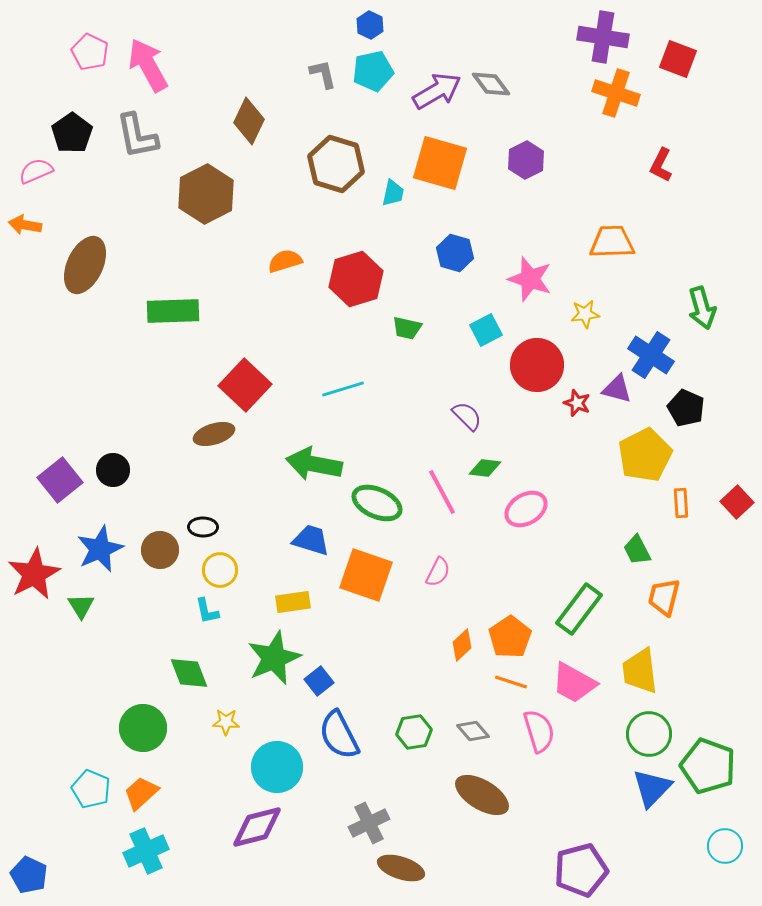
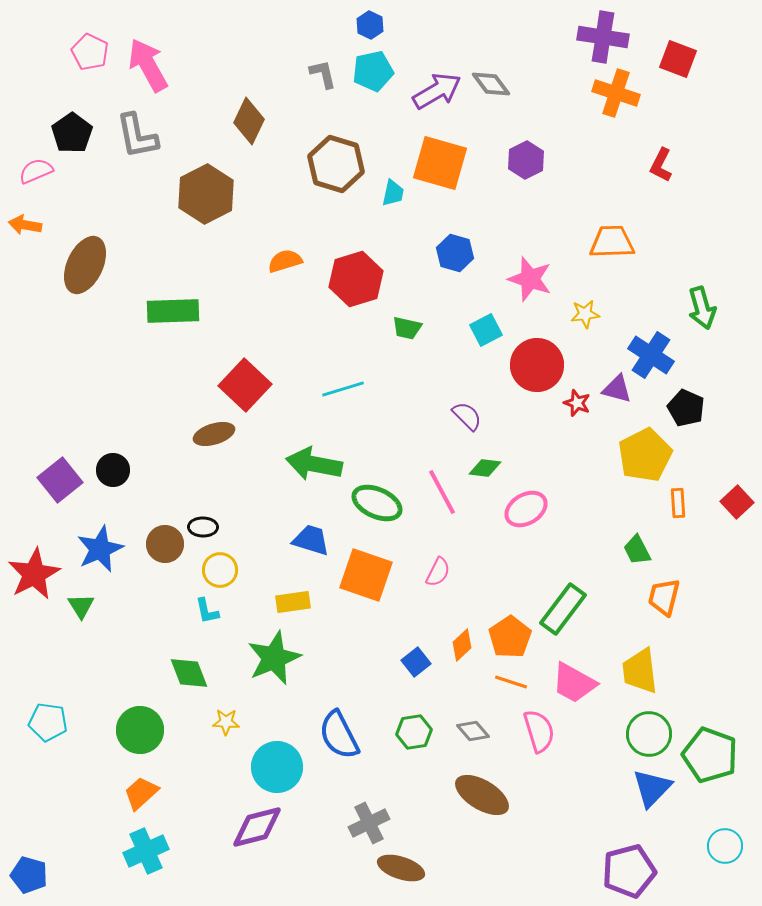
orange rectangle at (681, 503): moved 3 px left
brown circle at (160, 550): moved 5 px right, 6 px up
green rectangle at (579, 609): moved 16 px left
blue square at (319, 681): moved 97 px right, 19 px up
green circle at (143, 728): moved 3 px left, 2 px down
green pentagon at (708, 766): moved 2 px right, 11 px up
cyan pentagon at (91, 789): moved 43 px left, 67 px up; rotated 15 degrees counterclockwise
purple pentagon at (581, 870): moved 48 px right, 1 px down
blue pentagon at (29, 875): rotated 9 degrees counterclockwise
